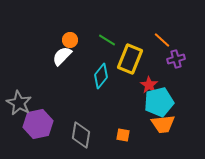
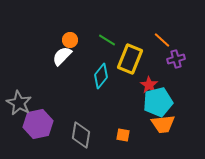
cyan pentagon: moved 1 px left
